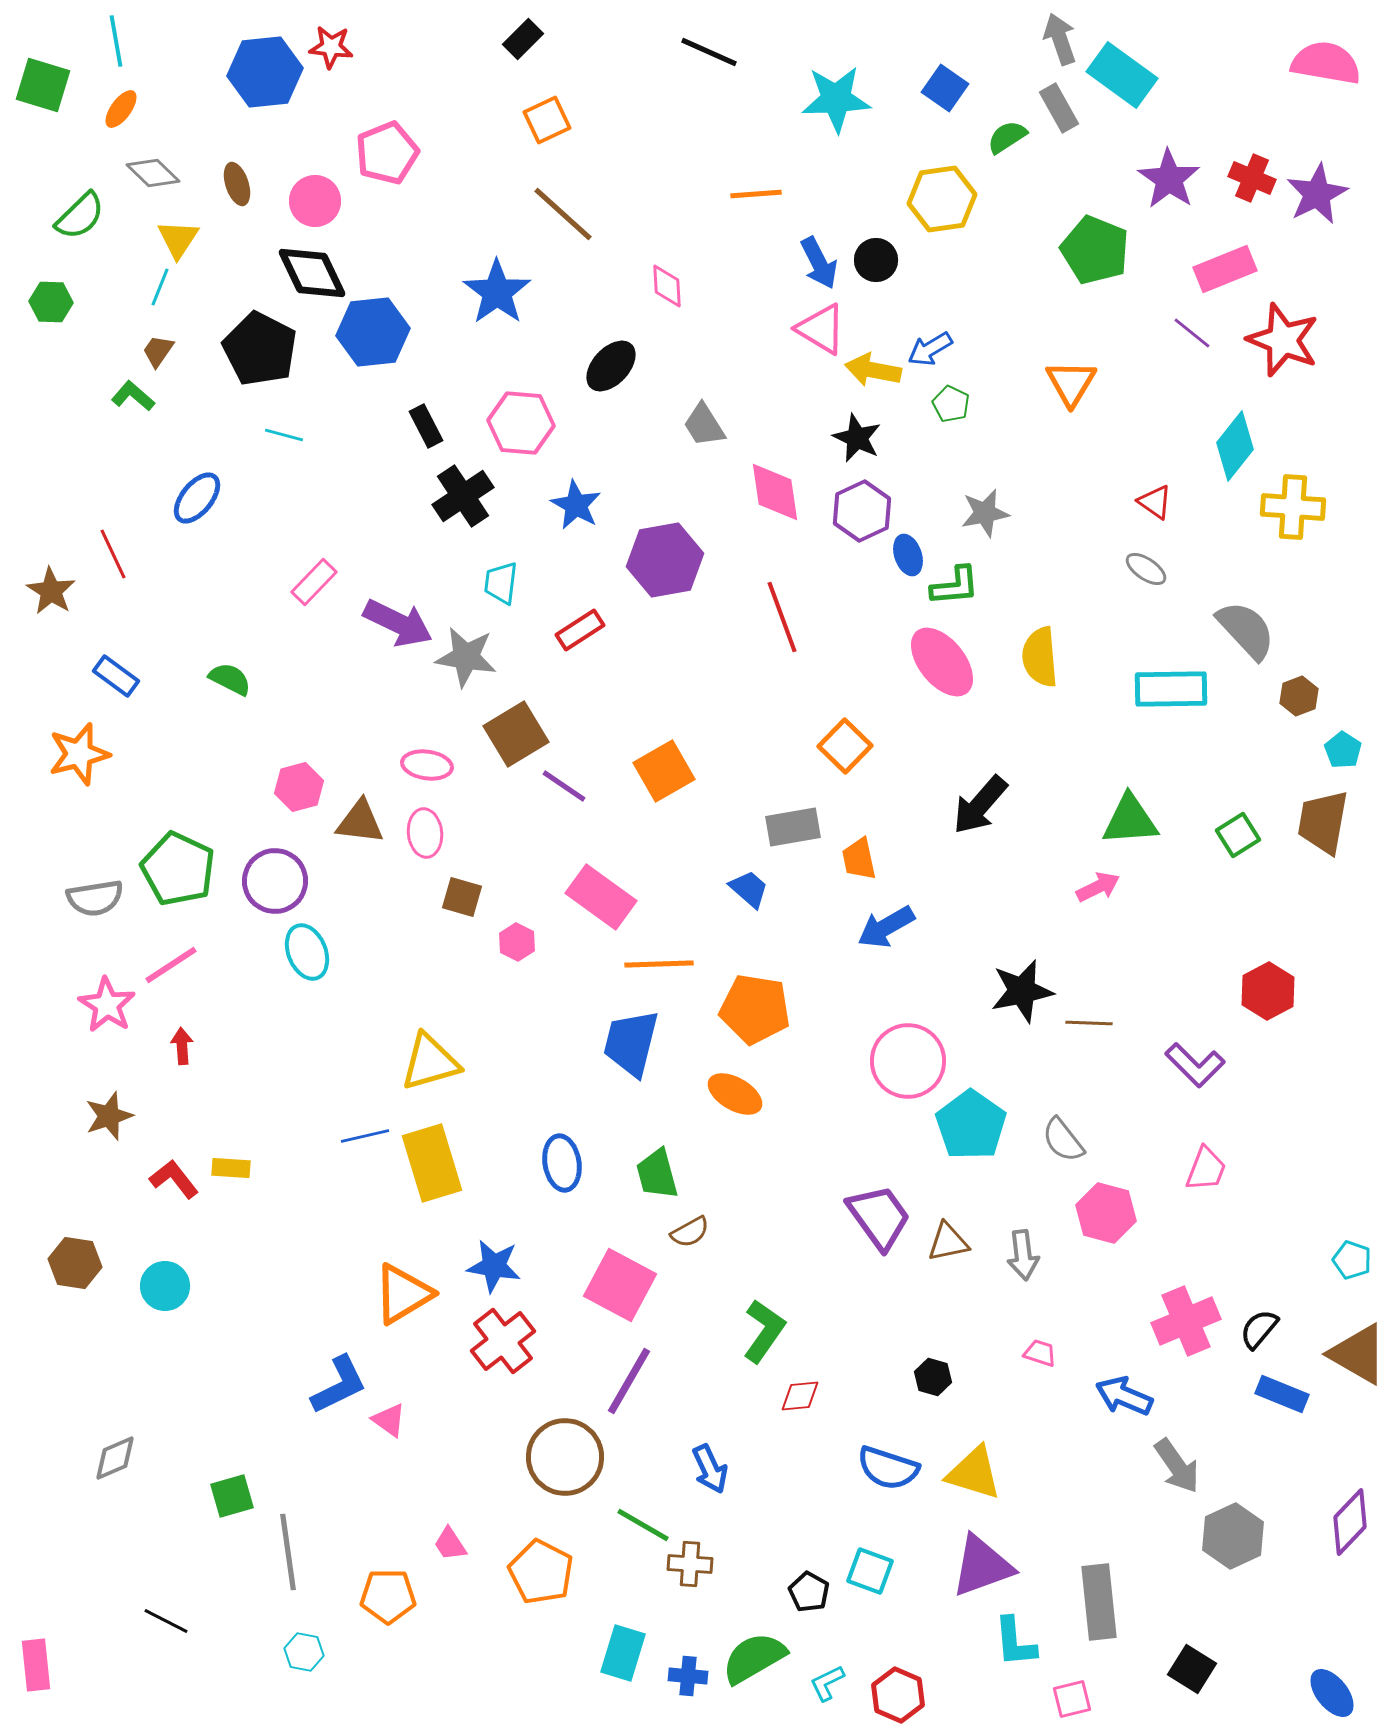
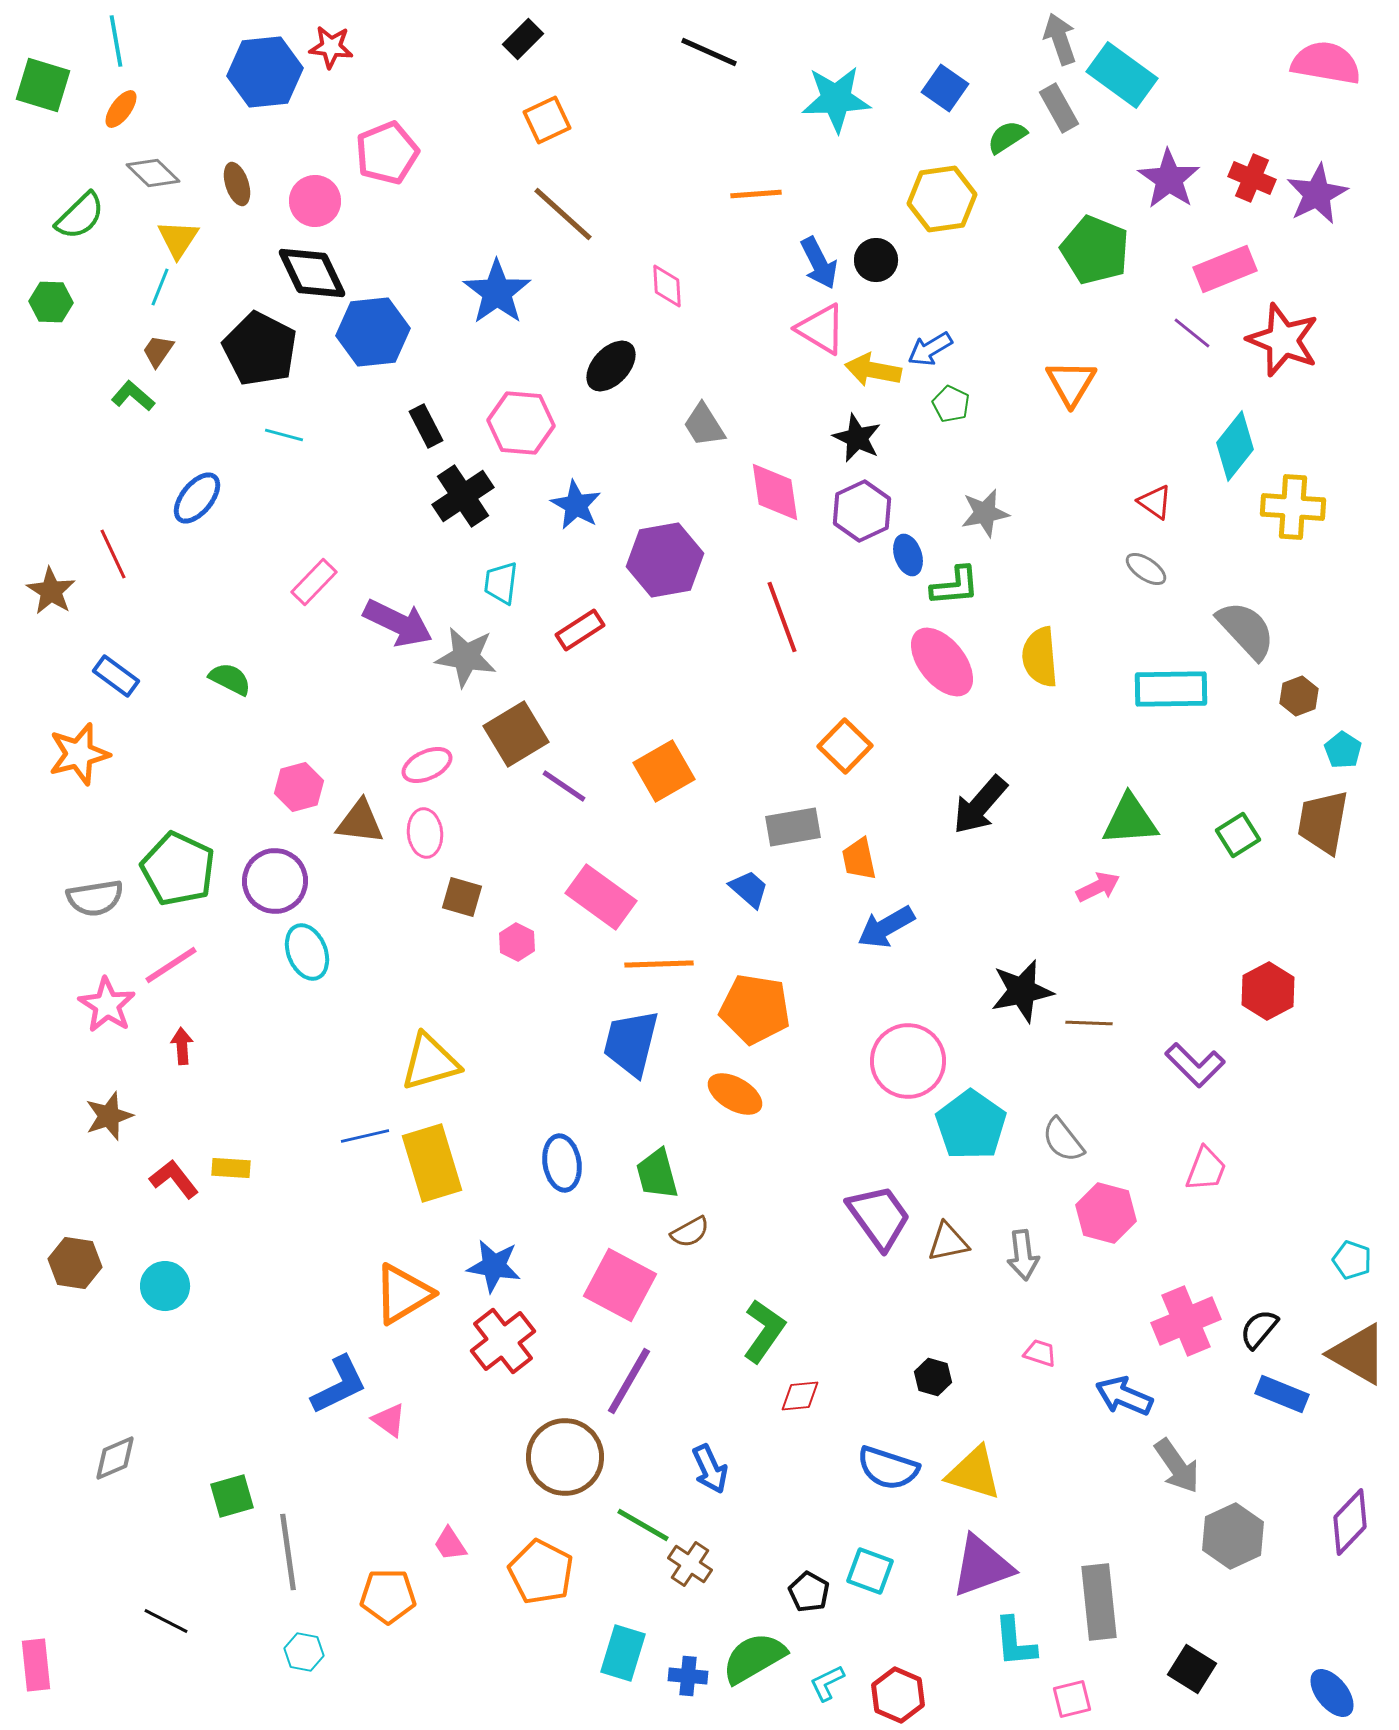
pink ellipse at (427, 765): rotated 33 degrees counterclockwise
brown cross at (690, 1564): rotated 30 degrees clockwise
